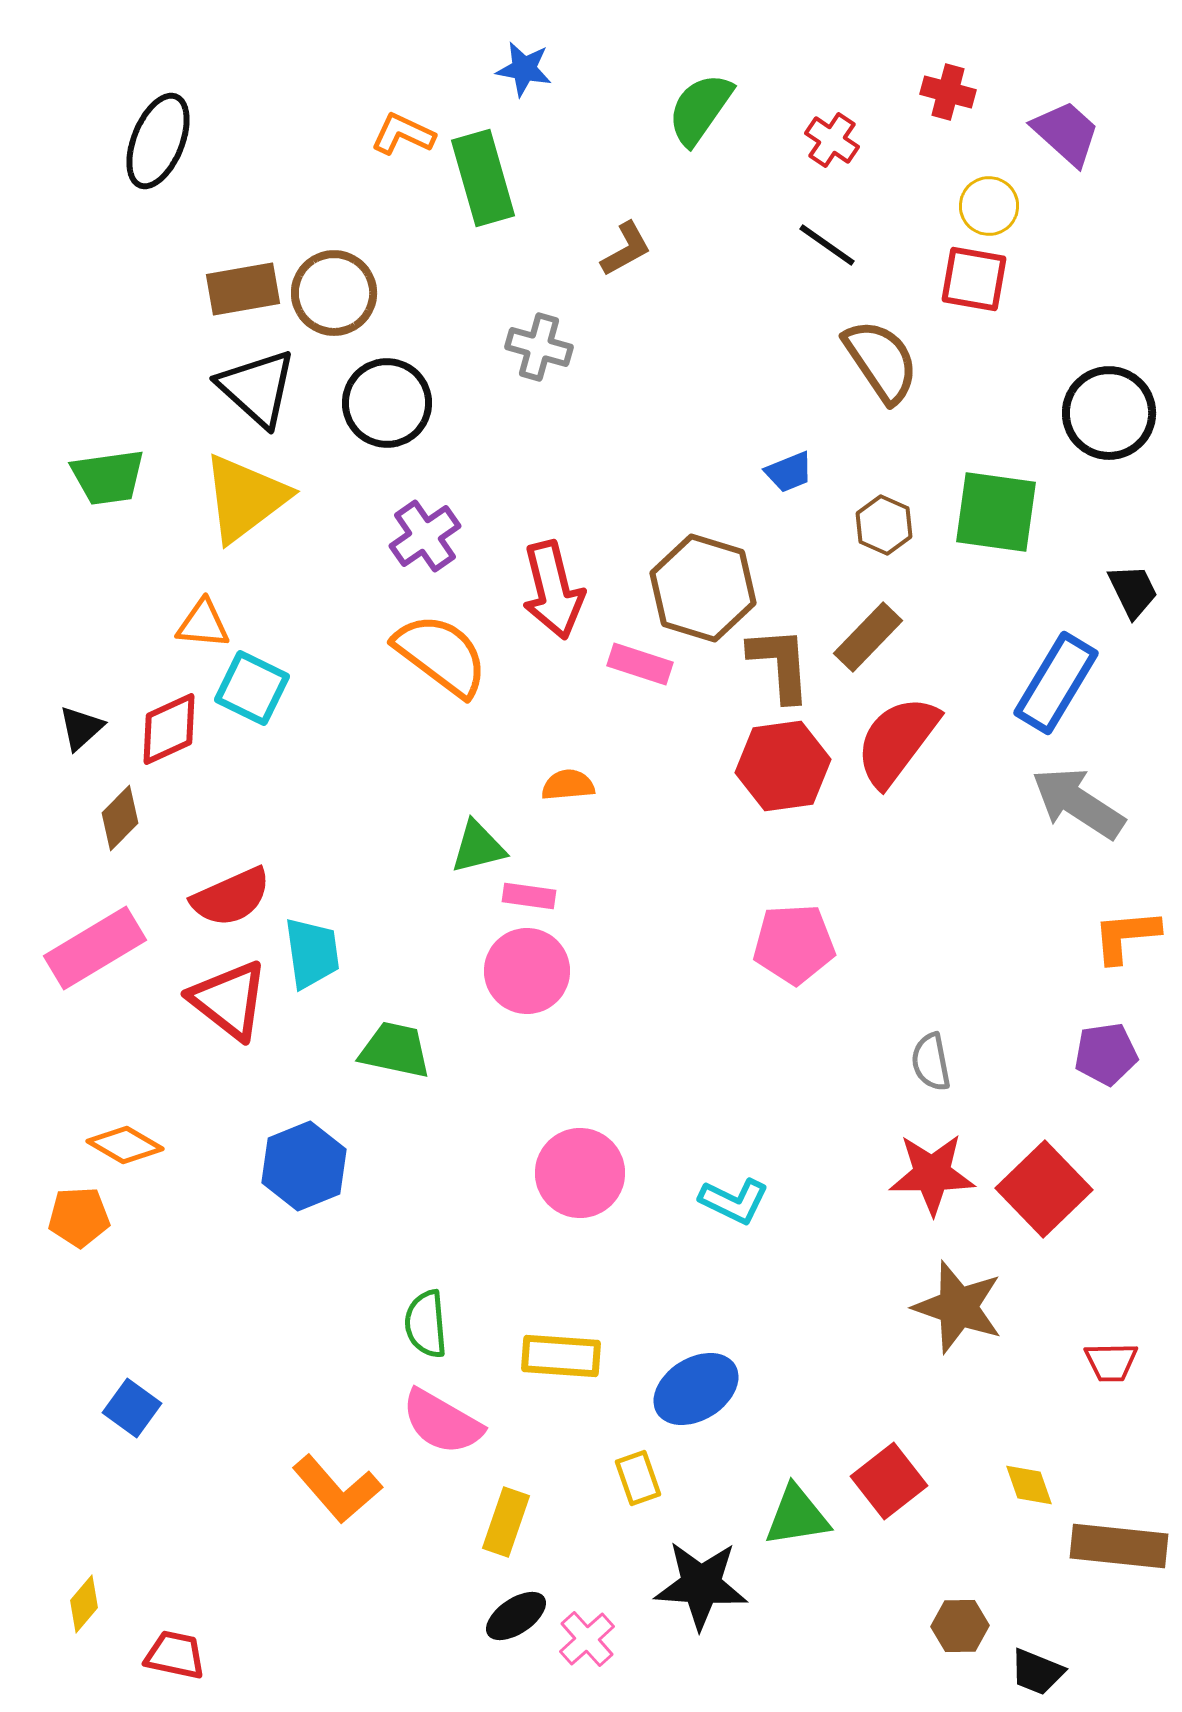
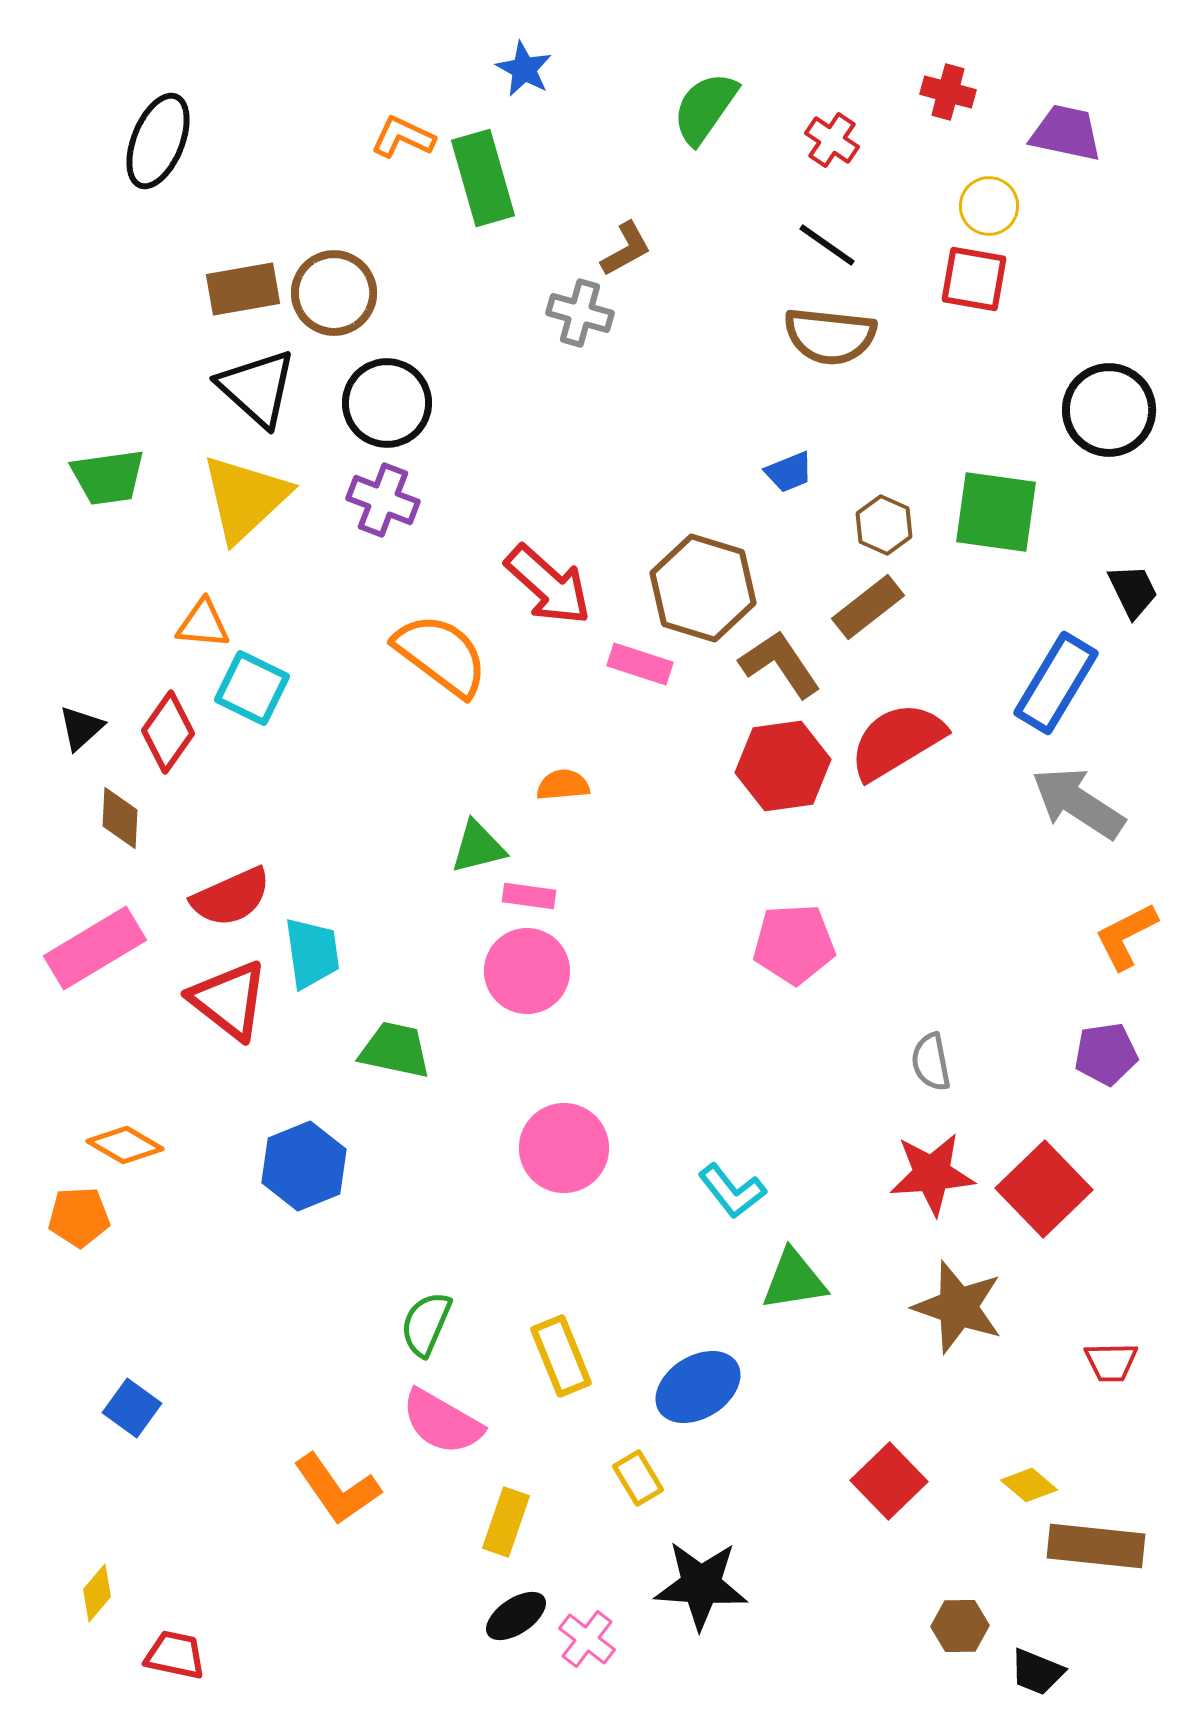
blue star at (524, 69): rotated 18 degrees clockwise
green semicircle at (700, 109): moved 5 px right, 1 px up
purple trapezoid at (1066, 133): rotated 30 degrees counterclockwise
orange L-shape at (403, 134): moved 3 px down
gray cross at (539, 347): moved 41 px right, 34 px up
brown semicircle at (881, 361): moved 51 px left, 25 px up; rotated 130 degrees clockwise
black circle at (1109, 413): moved 3 px up
yellow triangle at (245, 498): rotated 6 degrees counterclockwise
purple cross at (425, 536): moved 42 px left, 36 px up; rotated 34 degrees counterclockwise
red arrow at (553, 590): moved 5 px left, 5 px up; rotated 34 degrees counterclockwise
brown rectangle at (868, 637): moved 30 px up; rotated 8 degrees clockwise
brown L-shape at (780, 664): rotated 30 degrees counterclockwise
red diamond at (169, 729): moved 1 px left, 3 px down; rotated 30 degrees counterclockwise
red semicircle at (897, 741): rotated 22 degrees clockwise
orange semicircle at (568, 785): moved 5 px left
brown diamond at (120, 818): rotated 42 degrees counterclockwise
orange L-shape at (1126, 936): rotated 22 degrees counterclockwise
pink circle at (580, 1173): moved 16 px left, 25 px up
red star at (932, 1174): rotated 4 degrees counterclockwise
cyan L-shape at (734, 1201): moved 2 px left, 10 px up; rotated 26 degrees clockwise
green semicircle at (426, 1324): rotated 28 degrees clockwise
yellow rectangle at (561, 1356): rotated 64 degrees clockwise
blue ellipse at (696, 1389): moved 2 px right, 2 px up
yellow rectangle at (638, 1478): rotated 12 degrees counterclockwise
red square at (889, 1481): rotated 6 degrees counterclockwise
yellow diamond at (1029, 1485): rotated 30 degrees counterclockwise
orange L-shape at (337, 1489): rotated 6 degrees clockwise
green triangle at (797, 1516): moved 3 px left, 236 px up
brown rectangle at (1119, 1546): moved 23 px left
yellow diamond at (84, 1604): moved 13 px right, 11 px up
pink cross at (587, 1639): rotated 10 degrees counterclockwise
